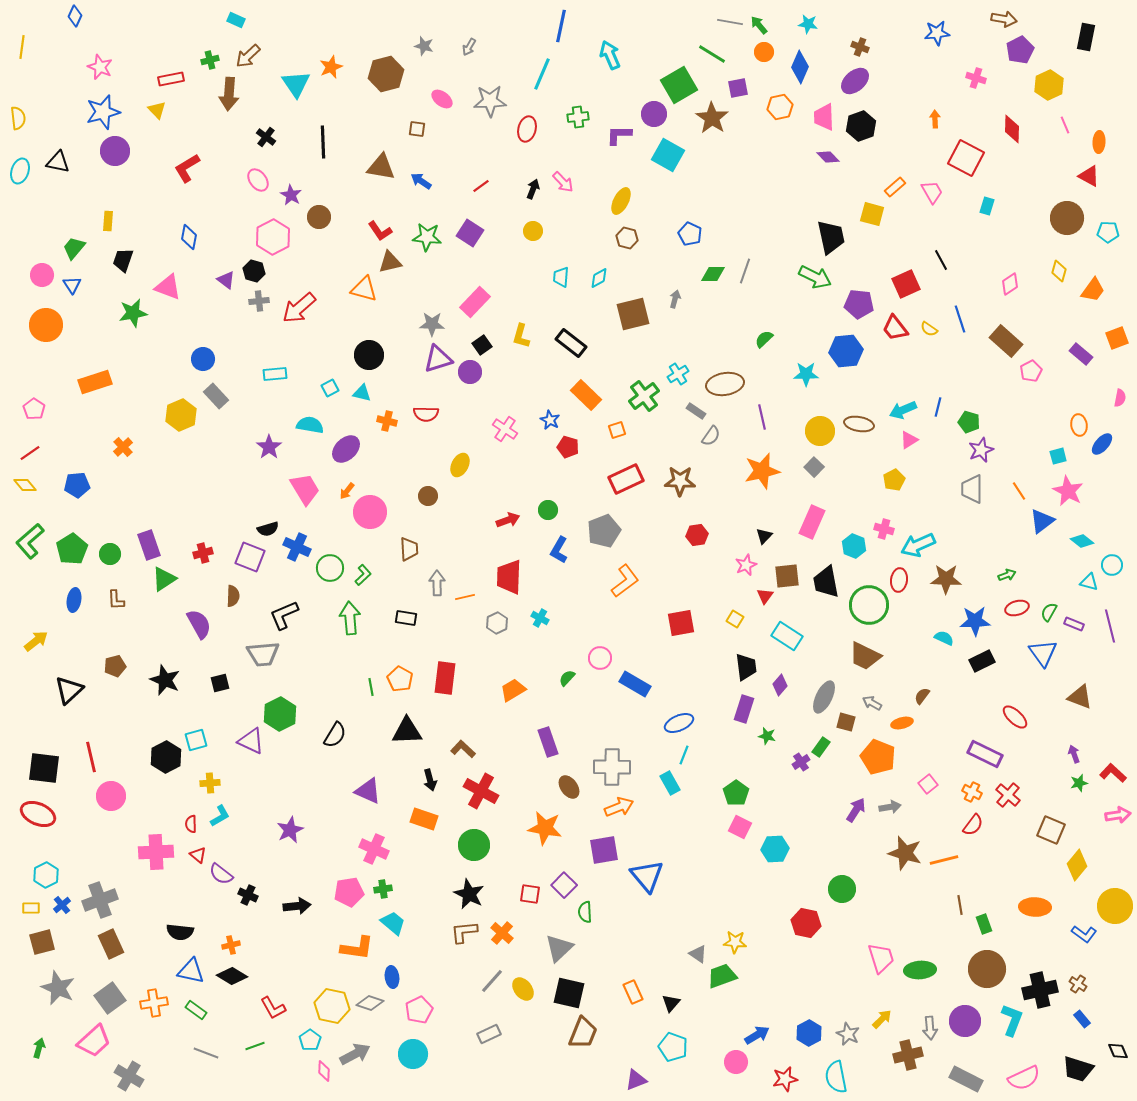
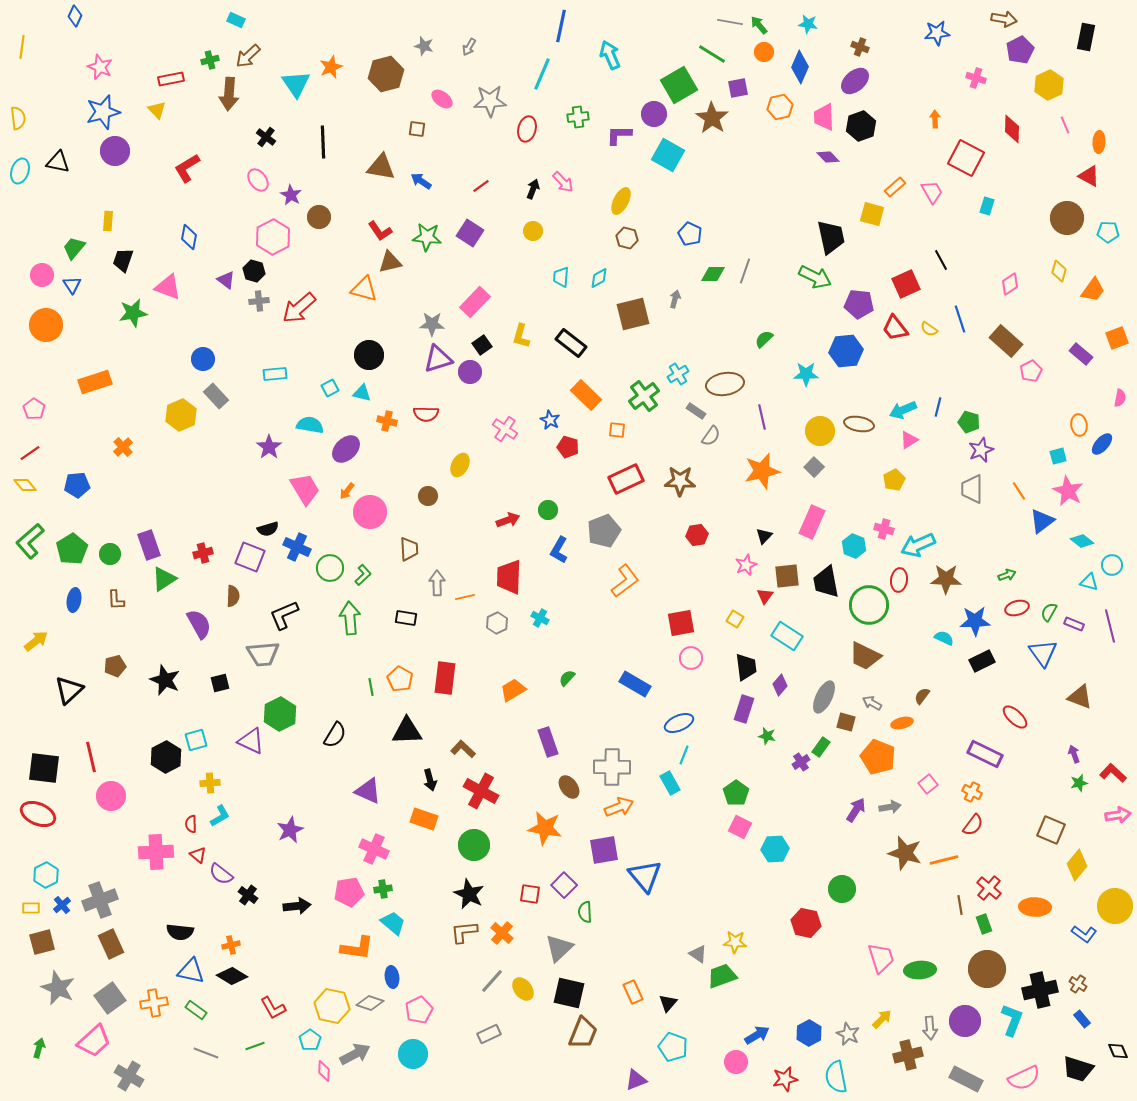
orange square at (617, 430): rotated 24 degrees clockwise
pink circle at (600, 658): moved 91 px right
red cross at (1008, 795): moved 19 px left, 93 px down
blue triangle at (647, 876): moved 2 px left
black cross at (248, 895): rotated 12 degrees clockwise
black triangle at (671, 1003): moved 3 px left
